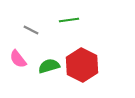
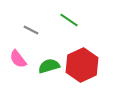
green line: rotated 42 degrees clockwise
red hexagon: rotated 8 degrees clockwise
